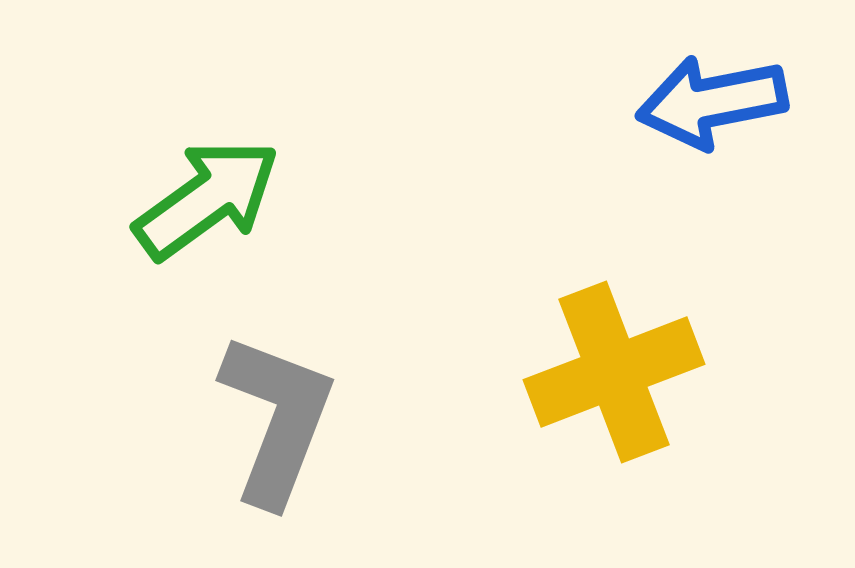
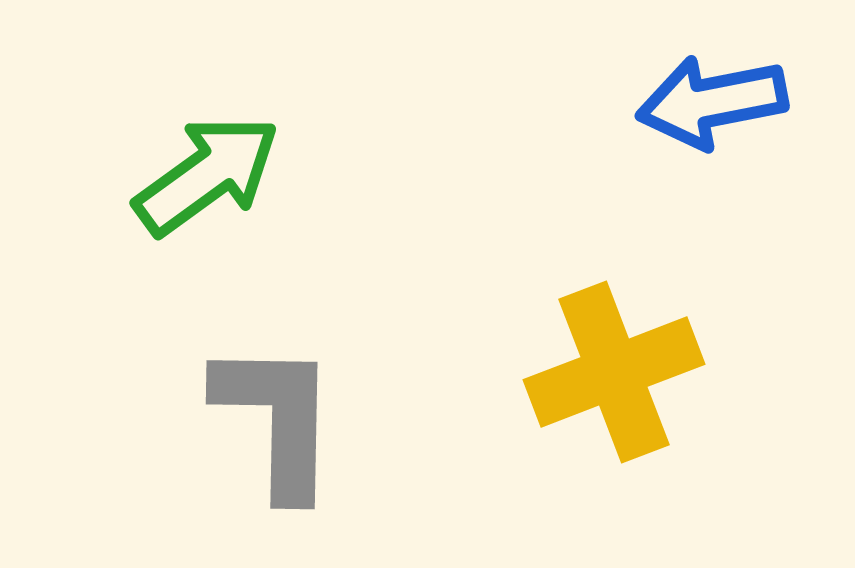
green arrow: moved 24 px up
gray L-shape: rotated 20 degrees counterclockwise
